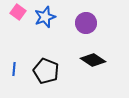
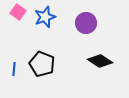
black diamond: moved 7 px right, 1 px down
black pentagon: moved 4 px left, 7 px up
